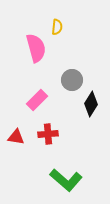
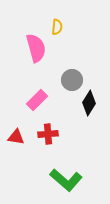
black diamond: moved 2 px left, 1 px up
